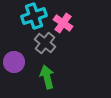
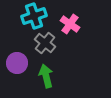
pink cross: moved 7 px right, 1 px down
purple circle: moved 3 px right, 1 px down
green arrow: moved 1 px left, 1 px up
